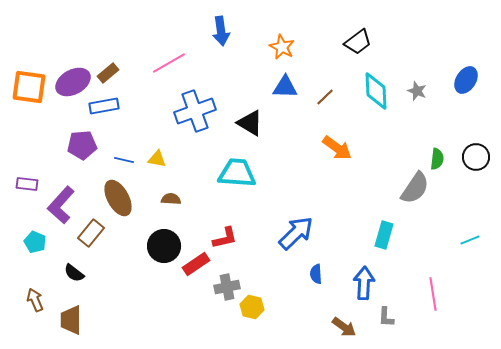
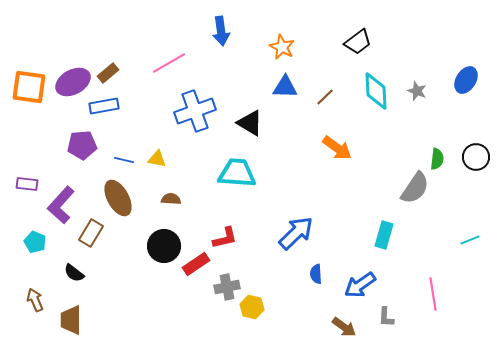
brown rectangle at (91, 233): rotated 8 degrees counterclockwise
blue arrow at (364, 283): moved 4 px left, 2 px down; rotated 128 degrees counterclockwise
